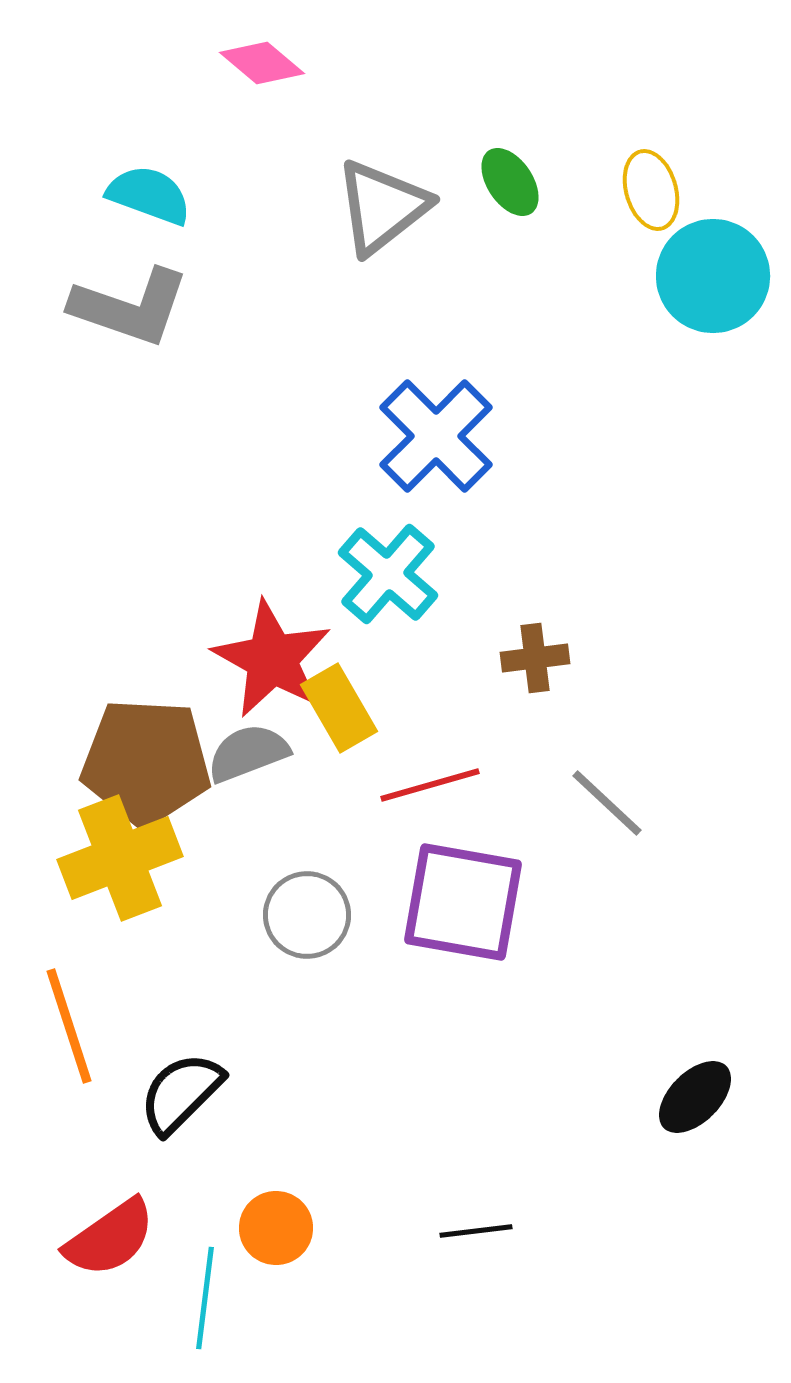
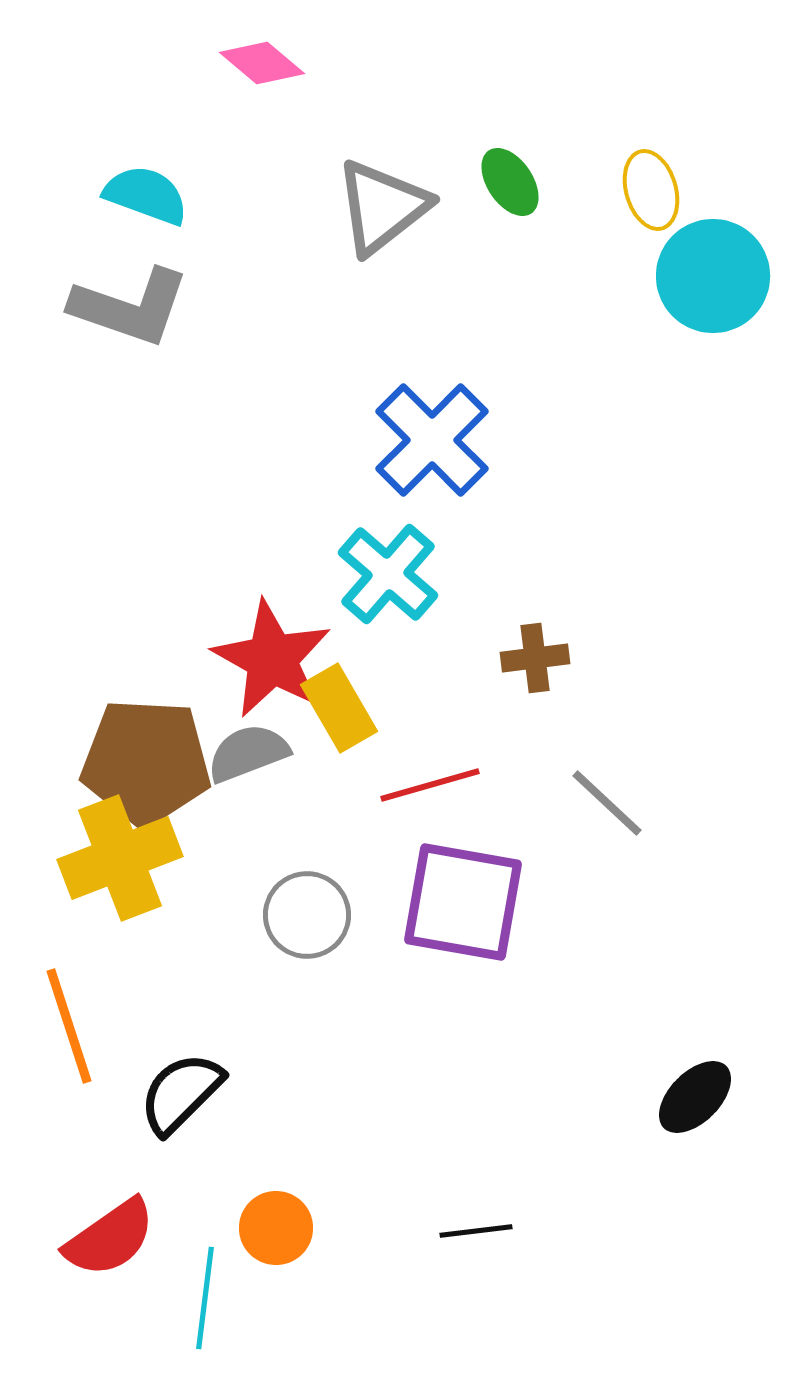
cyan semicircle: moved 3 px left
blue cross: moved 4 px left, 4 px down
